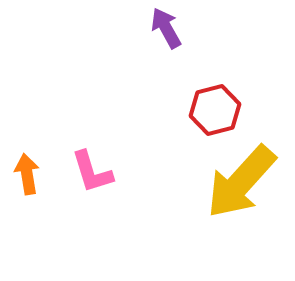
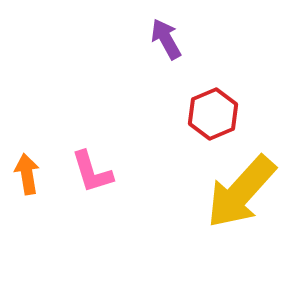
purple arrow: moved 11 px down
red hexagon: moved 2 px left, 4 px down; rotated 9 degrees counterclockwise
yellow arrow: moved 10 px down
